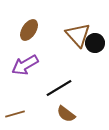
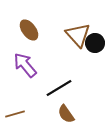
brown ellipse: rotated 70 degrees counterclockwise
purple arrow: rotated 80 degrees clockwise
brown semicircle: rotated 18 degrees clockwise
